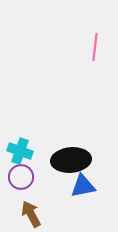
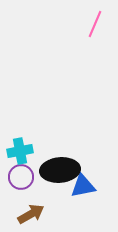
pink line: moved 23 px up; rotated 16 degrees clockwise
cyan cross: rotated 30 degrees counterclockwise
black ellipse: moved 11 px left, 10 px down
brown arrow: rotated 88 degrees clockwise
